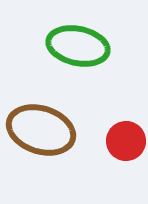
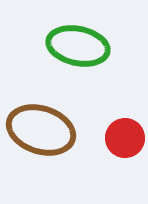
red circle: moved 1 px left, 3 px up
